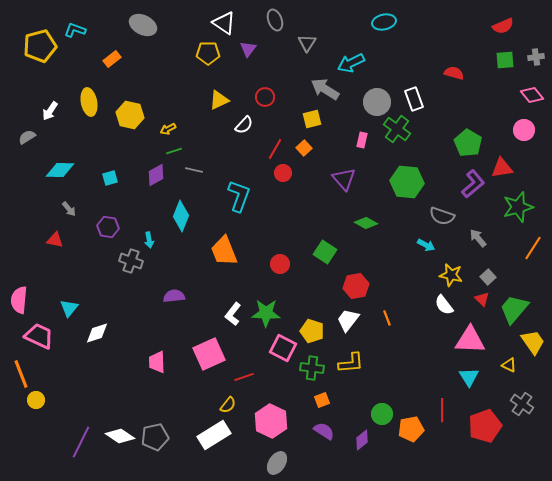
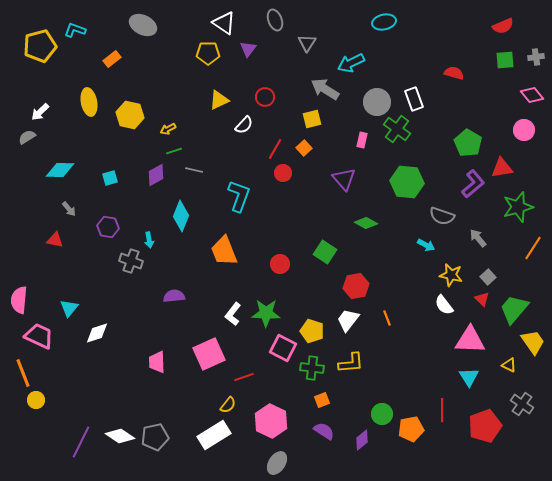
white arrow at (50, 111): moved 10 px left, 1 px down; rotated 12 degrees clockwise
orange line at (21, 374): moved 2 px right, 1 px up
